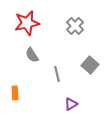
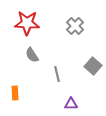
red star: rotated 15 degrees clockwise
gray square: moved 3 px right, 1 px down
purple triangle: rotated 32 degrees clockwise
